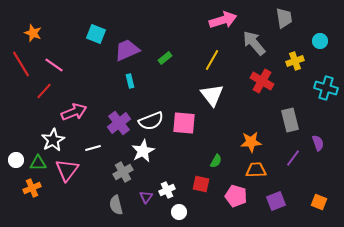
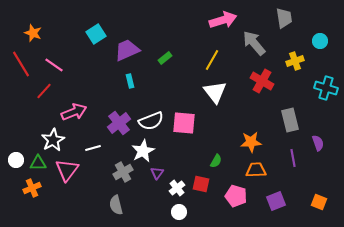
cyan square at (96, 34): rotated 36 degrees clockwise
white triangle at (212, 95): moved 3 px right, 3 px up
purple line at (293, 158): rotated 48 degrees counterclockwise
white cross at (167, 190): moved 10 px right, 2 px up; rotated 14 degrees counterclockwise
purple triangle at (146, 197): moved 11 px right, 24 px up
